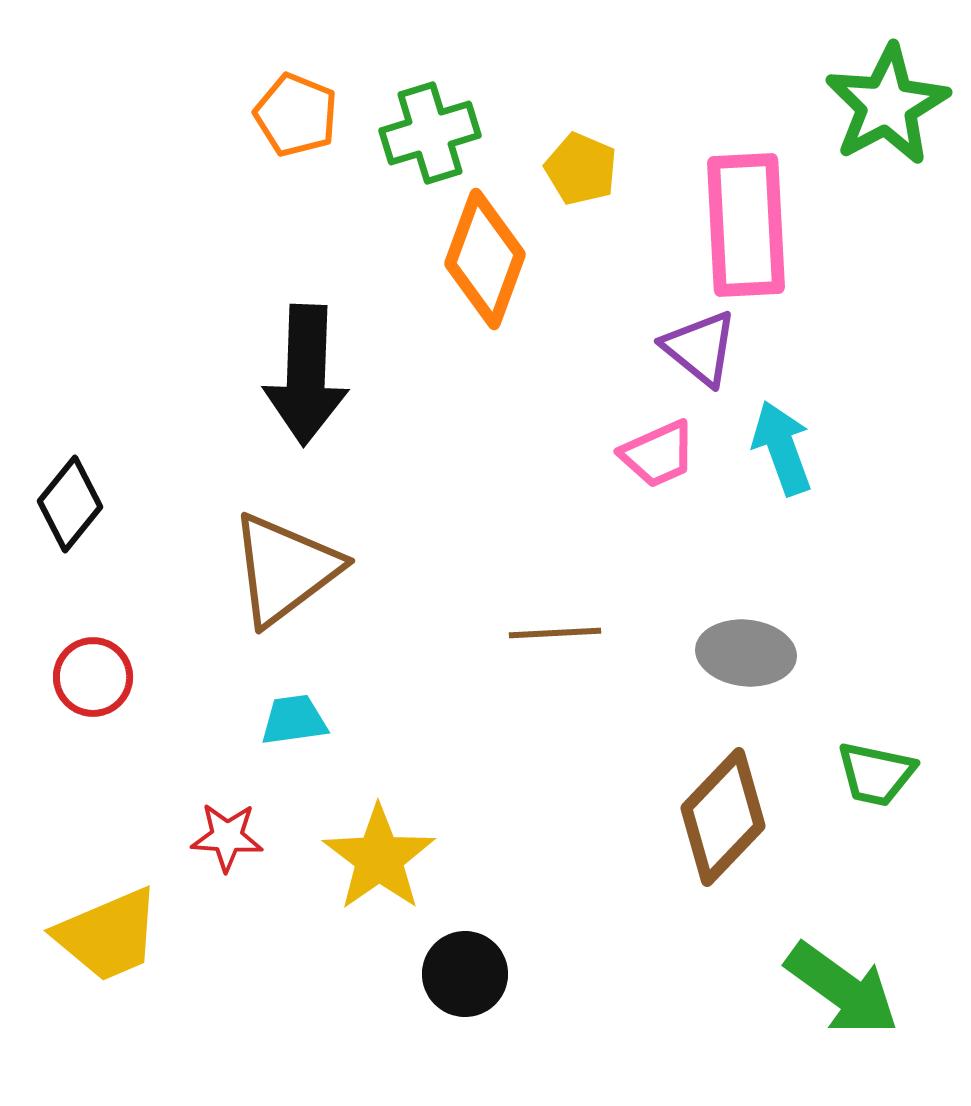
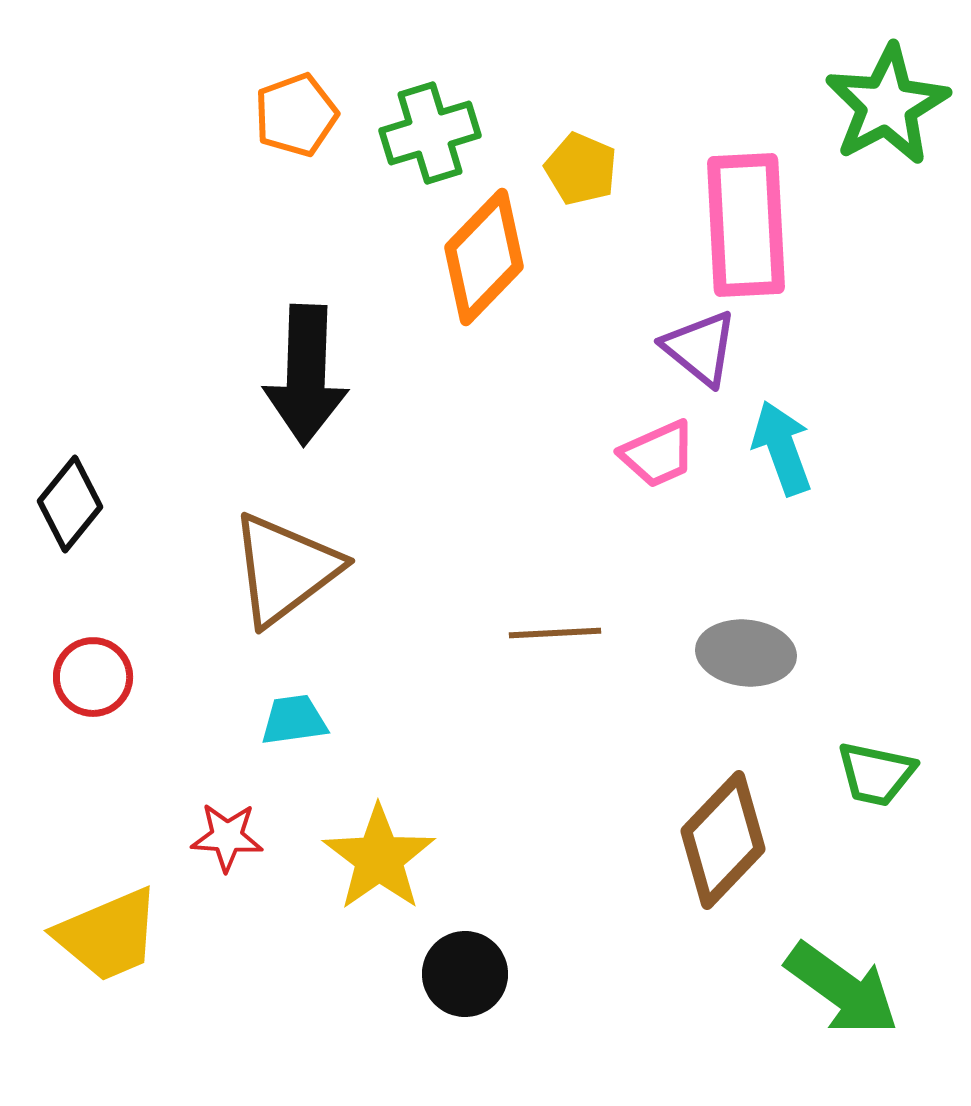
orange pentagon: rotated 30 degrees clockwise
orange diamond: moved 1 px left, 2 px up; rotated 24 degrees clockwise
brown diamond: moved 23 px down
